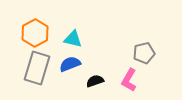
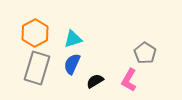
cyan triangle: rotated 30 degrees counterclockwise
gray pentagon: moved 1 px right; rotated 25 degrees counterclockwise
blue semicircle: moved 2 px right; rotated 45 degrees counterclockwise
black semicircle: rotated 12 degrees counterclockwise
